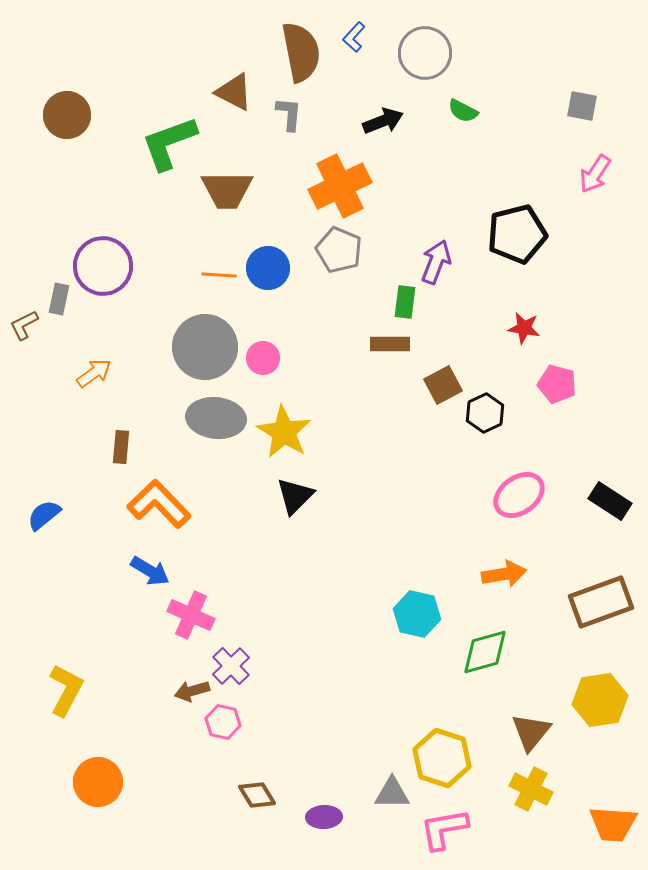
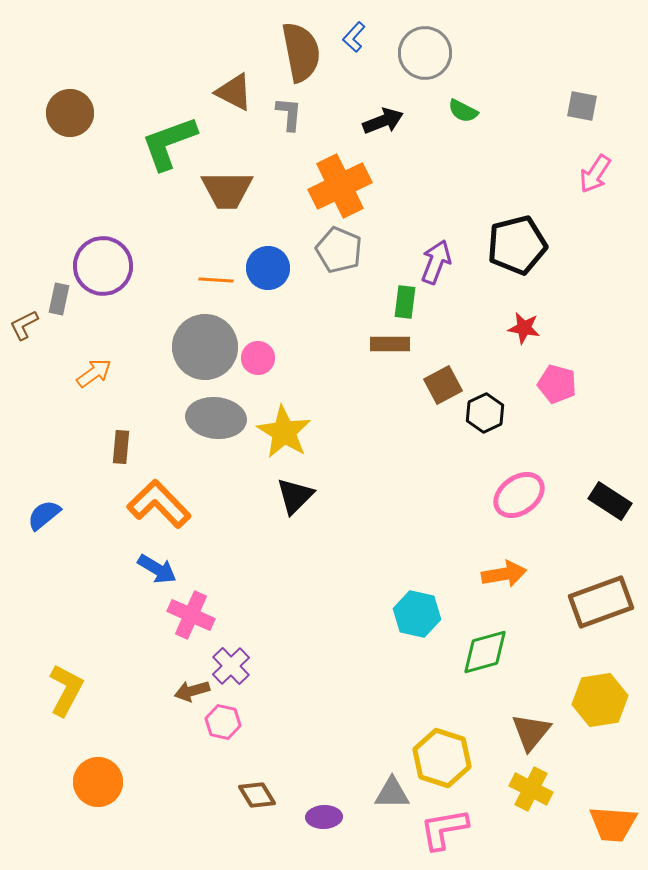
brown circle at (67, 115): moved 3 px right, 2 px up
black pentagon at (517, 234): moved 11 px down
orange line at (219, 275): moved 3 px left, 5 px down
pink circle at (263, 358): moved 5 px left
blue arrow at (150, 571): moved 7 px right, 2 px up
